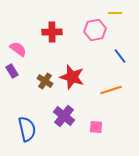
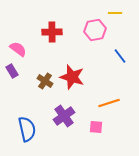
orange line: moved 2 px left, 13 px down
purple cross: rotated 15 degrees clockwise
